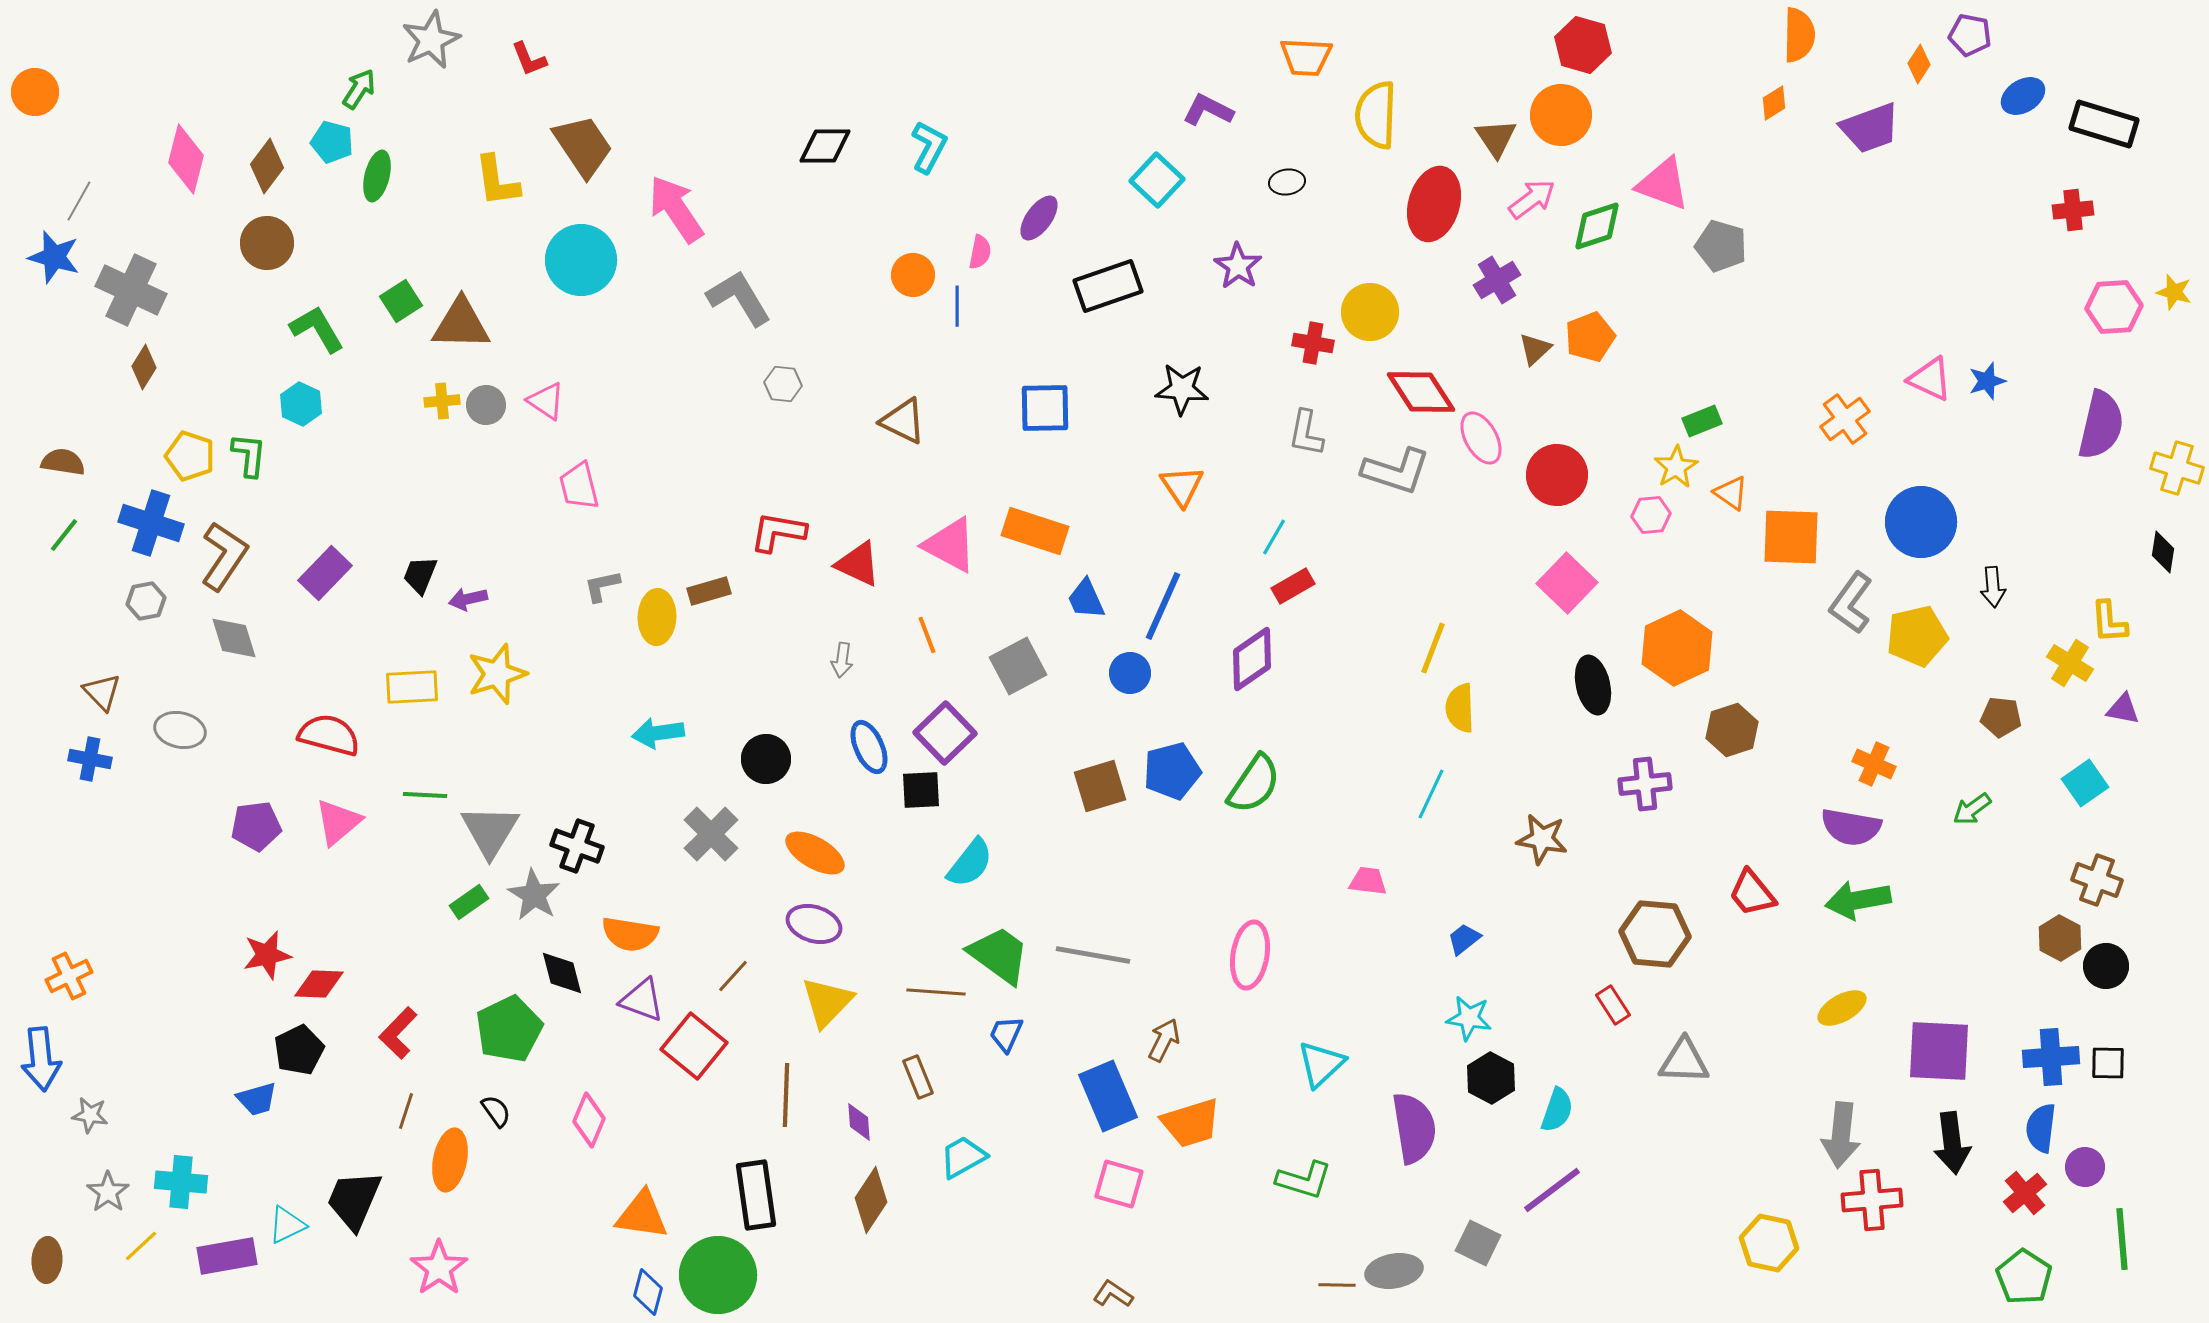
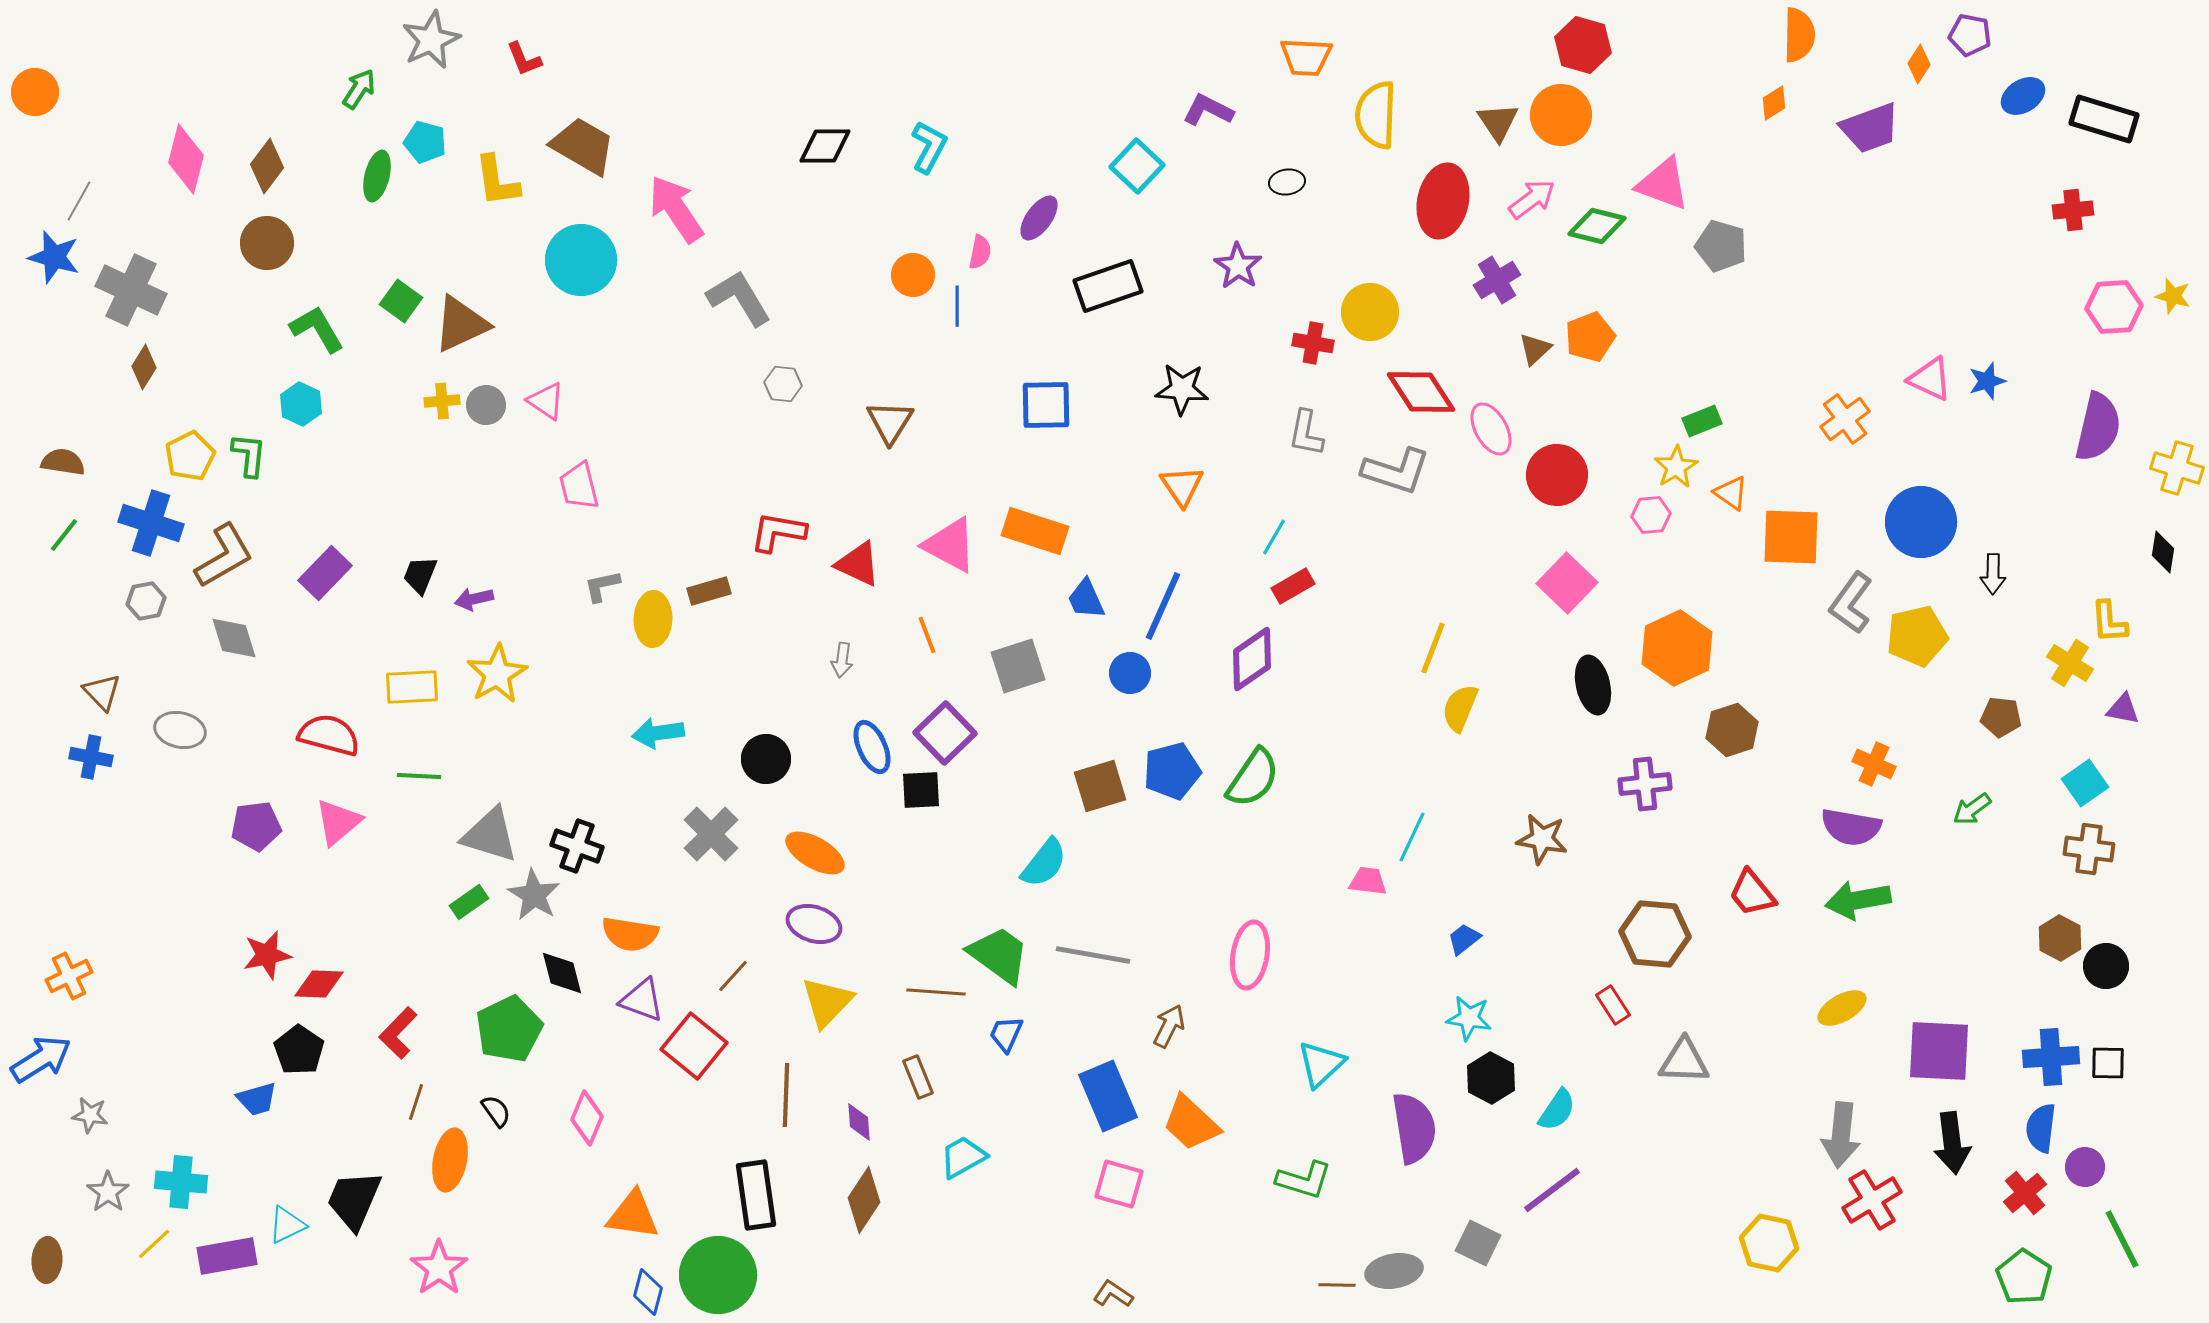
red L-shape at (529, 59): moved 5 px left
black rectangle at (2104, 124): moved 5 px up
brown triangle at (1496, 138): moved 2 px right, 16 px up
cyan pentagon at (332, 142): moved 93 px right
brown trapezoid at (583, 146): rotated 26 degrees counterclockwise
cyan square at (1157, 180): moved 20 px left, 14 px up
red ellipse at (1434, 204): moved 9 px right, 3 px up; rotated 4 degrees counterclockwise
green diamond at (1597, 226): rotated 32 degrees clockwise
yellow star at (2174, 292): moved 1 px left, 4 px down
green square at (401, 301): rotated 21 degrees counterclockwise
brown triangle at (461, 324): rotated 26 degrees counterclockwise
blue square at (1045, 408): moved 1 px right, 3 px up
brown triangle at (903, 421): moved 13 px left, 1 px down; rotated 36 degrees clockwise
purple semicircle at (2101, 425): moved 3 px left, 2 px down
pink ellipse at (1481, 438): moved 10 px right, 9 px up
yellow pentagon at (190, 456): rotated 27 degrees clockwise
brown L-shape at (224, 556): rotated 26 degrees clockwise
black arrow at (1993, 587): moved 13 px up; rotated 6 degrees clockwise
purple arrow at (468, 599): moved 6 px right
yellow ellipse at (657, 617): moved 4 px left, 2 px down
gray square at (1018, 666): rotated 10 degrees clockwise
yellow star at (497, 674): rotated 12 degrees counterclockwise
yellow semicircle at (1460, 708): rotated 24 degrees clockwise
blue ellipse at (869, 747): moved 3 px right
blue cross at (90, 759): moved 1 px right, 2 px up
green semicircle at (1254, 784): moved 1 px left, 6 px up
cyan line at (1431, 794): moved 19 px left, 43 px down
green line at (425, 795): moved 6 px left, 19 px up
gray triangle at (490, 831): moved 4 px down; rotated 44 degrees counterclockwise
cyan semicircle at (970, 863): moved 74 px right
brown cross at (2097, 880): moved 8 px left, 31 px up; rotated 12 degrees counterclockwise
brown arrow at (1164, 1040): moved 5 px right, 14 px up
black pentagon at (299, 1050): rotated 12 degrees counterclockwise
blue arrow at (41, 1059): rotated 116 degrees counterclockwise
cyan semicircle at (1557, 1110): rotated 15 degrees clockwise
brown line at (406, 1111): moved 10 px right, 9 px up
pink diamond at (589, 1120): moved 2 px left, 2 px up
orange trapezoid at (1191, 1123): rotated 60 degrees clockwise
brown diamond at (871, 1200): moved 7 px left
red cross at (1872, 1200): rotated 26 degrees counterclockwise
orange triangle at (642, 1215): moved 9 px left
green line at (2122, 1239): rotated 22 degrees counterclockwise
yellow line at (141, 1246): moved 13 px right, 2 px up
